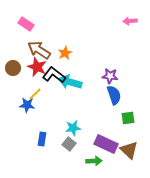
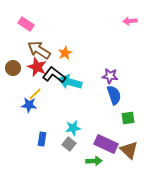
blue star: moved 2 px right
